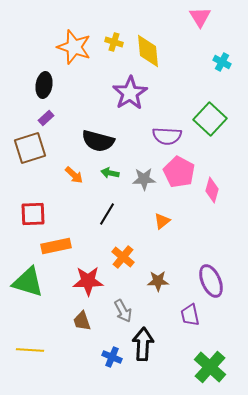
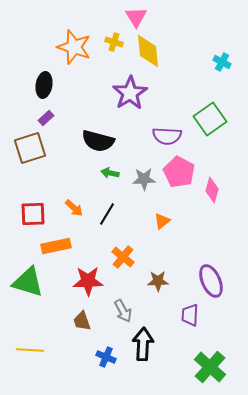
pink triangle: moved 64 px left
green square: rotated 12 degrees clockwise
orange arrow: moved 33 px down
purple trapezoid: rotated 15 degrees clockwise
blue cross: moved 6 px left
